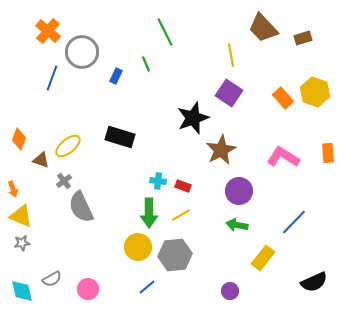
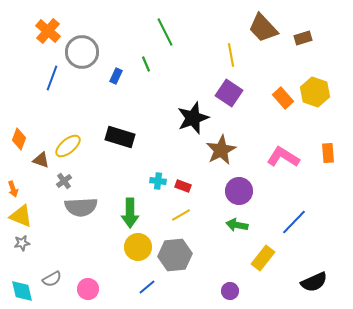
gray semicircle at (81, 207): rotated 68 degrees counterclockwise
green arrow at (149, 213): moved 19 px left
